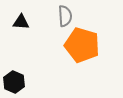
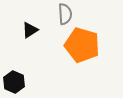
gray semicircle: moved 2 px up
black triangle: moved 9 px right, 8 px down; rotated 36 degrees counterclockwise
